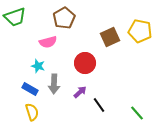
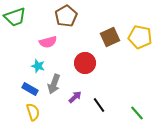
brown pentagon: moved 2 px right, 2 px up
yellow pentagon: moved 6 px down
gray arrow: rotated 18 degrees clockwise
purple arrow: moved 5 px left, 5 px down
yellow semicircle: moved 1 px right
